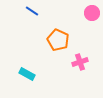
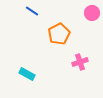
orange pentagon: moved 1 px right, 6 px up; rotated 20 degrees clockwise
